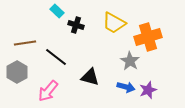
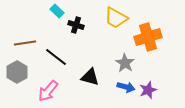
yellow trapezoid: moved 2 px right, 5 px up
gray star: moved 5 px left, 2 px down
